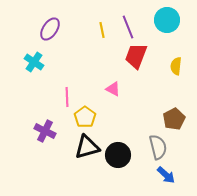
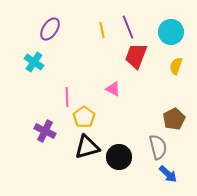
cyan circle: moved 4 px right, 12 px down
yellow semicircle: rotated 12 degrees clockwise
yellow pentagon: moved 1 px left
black circle: moved 1 px right, 2 px down
blue arrow: moved 2 px right, 1 px up
